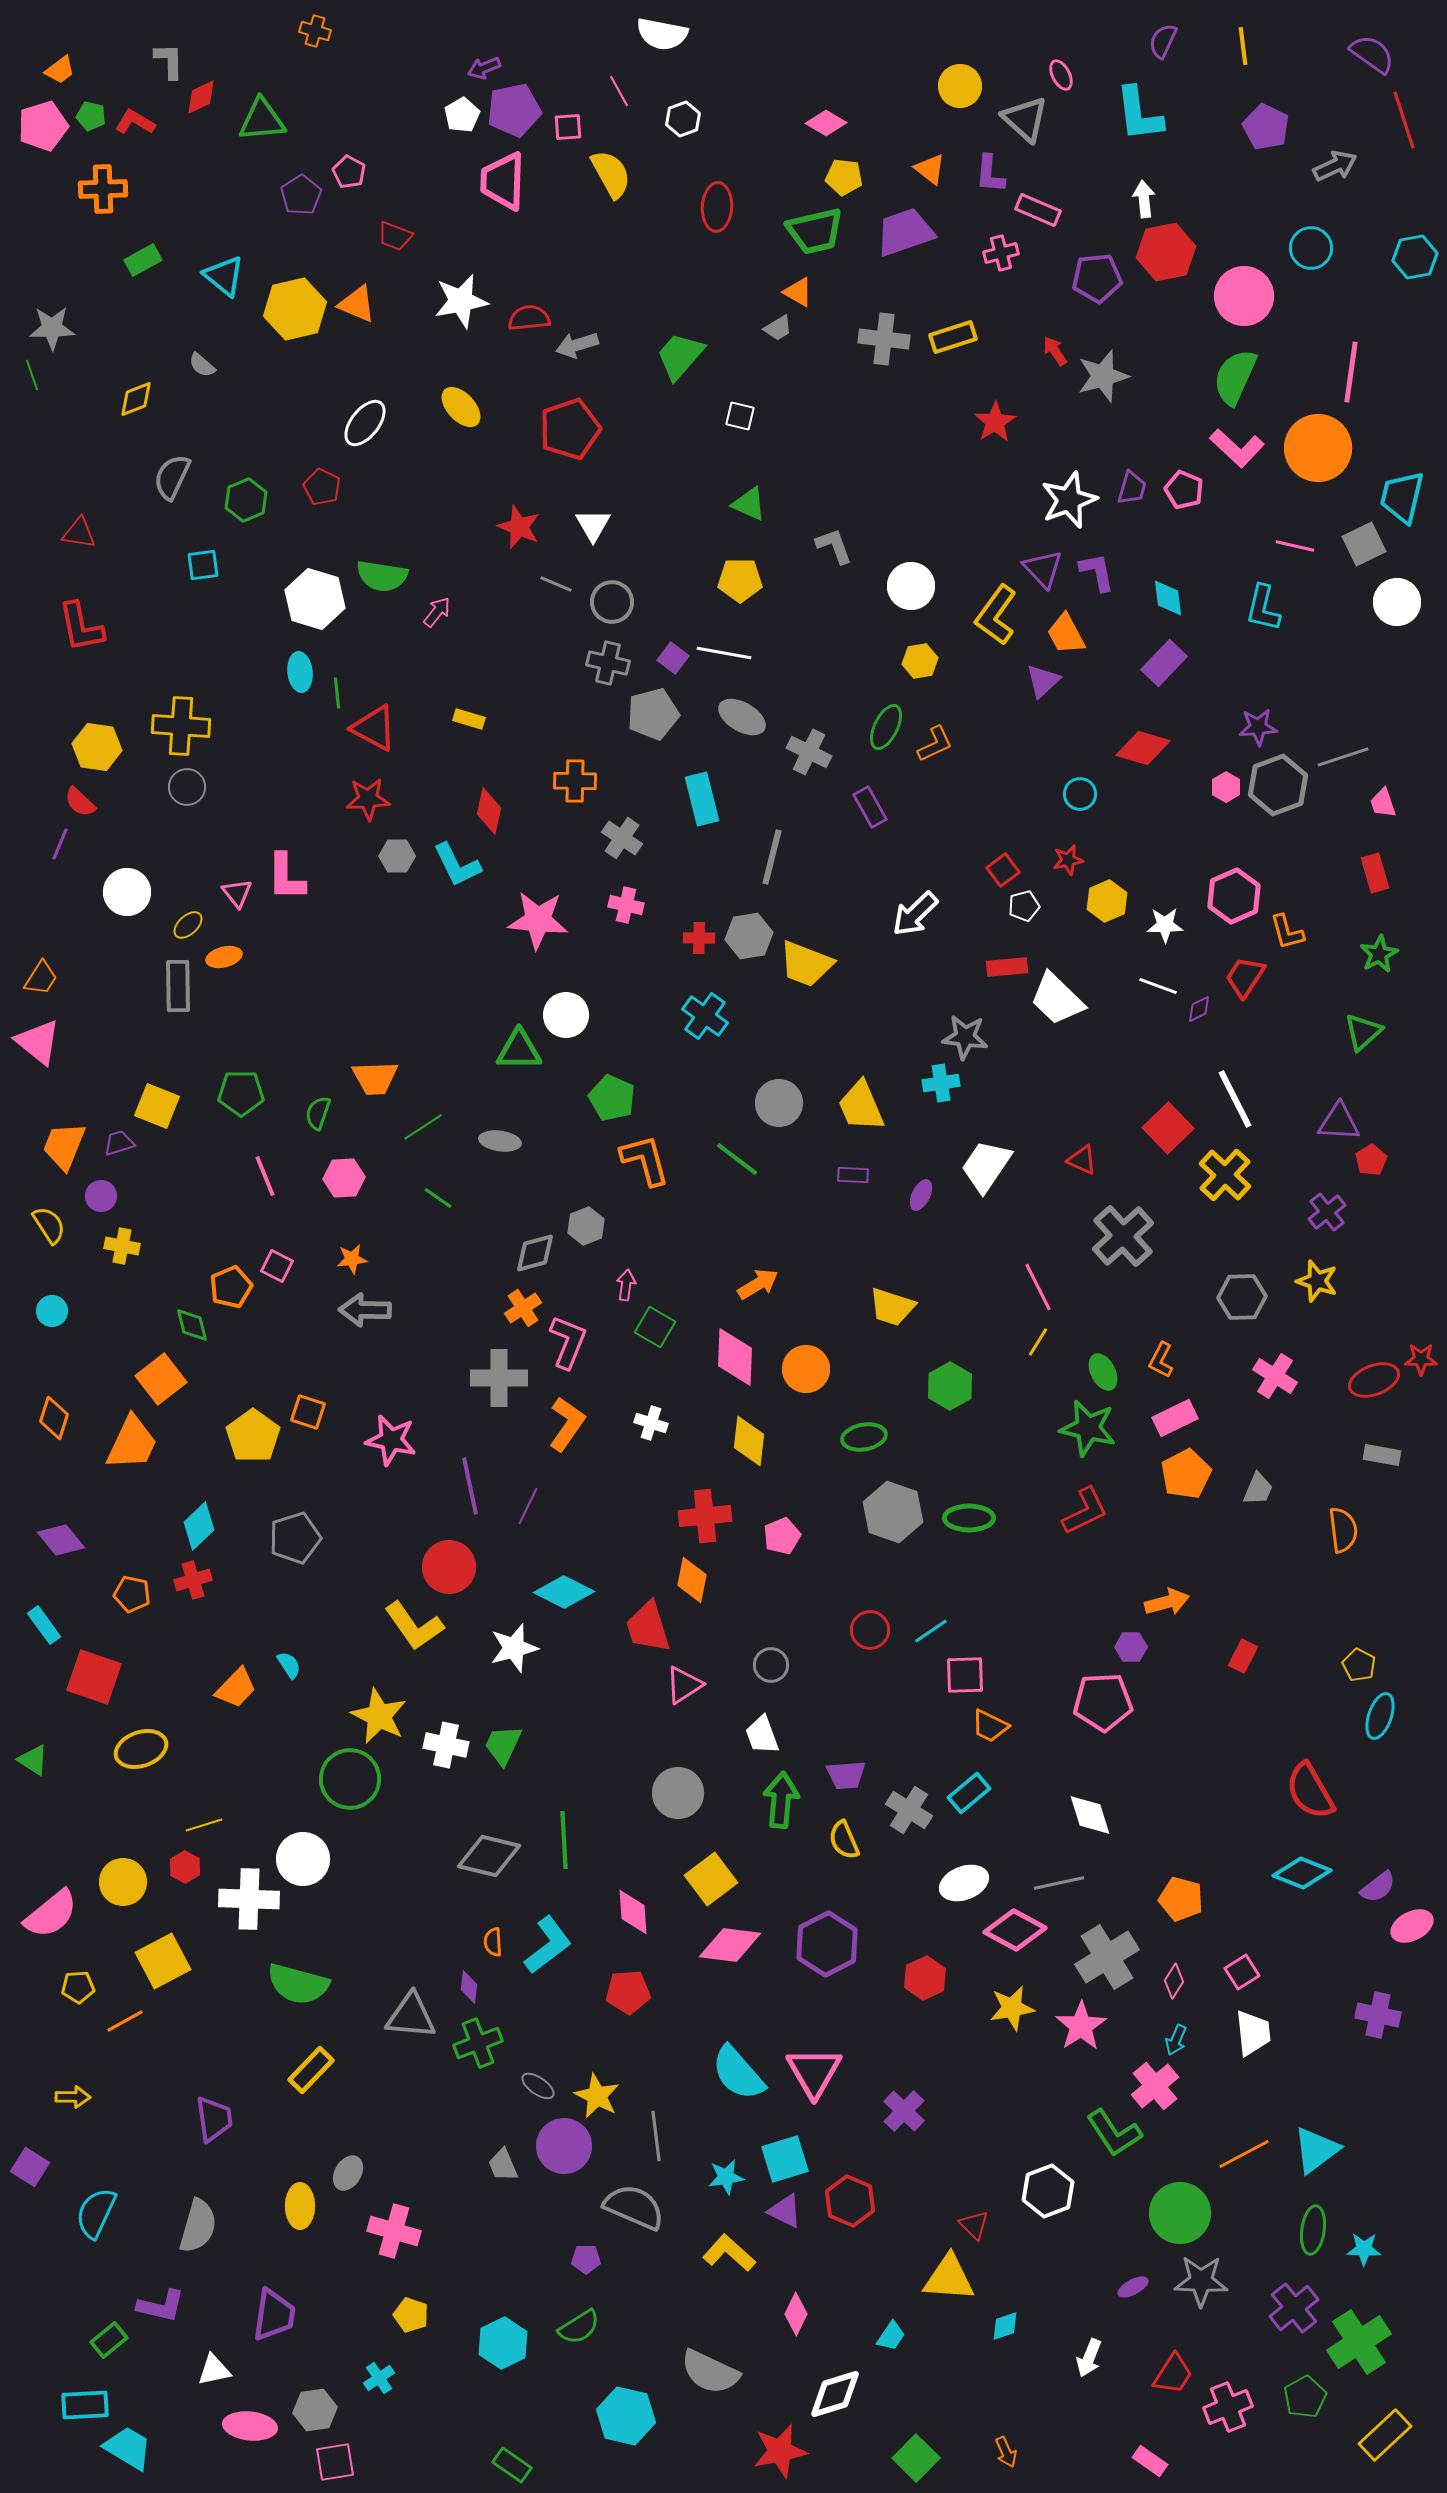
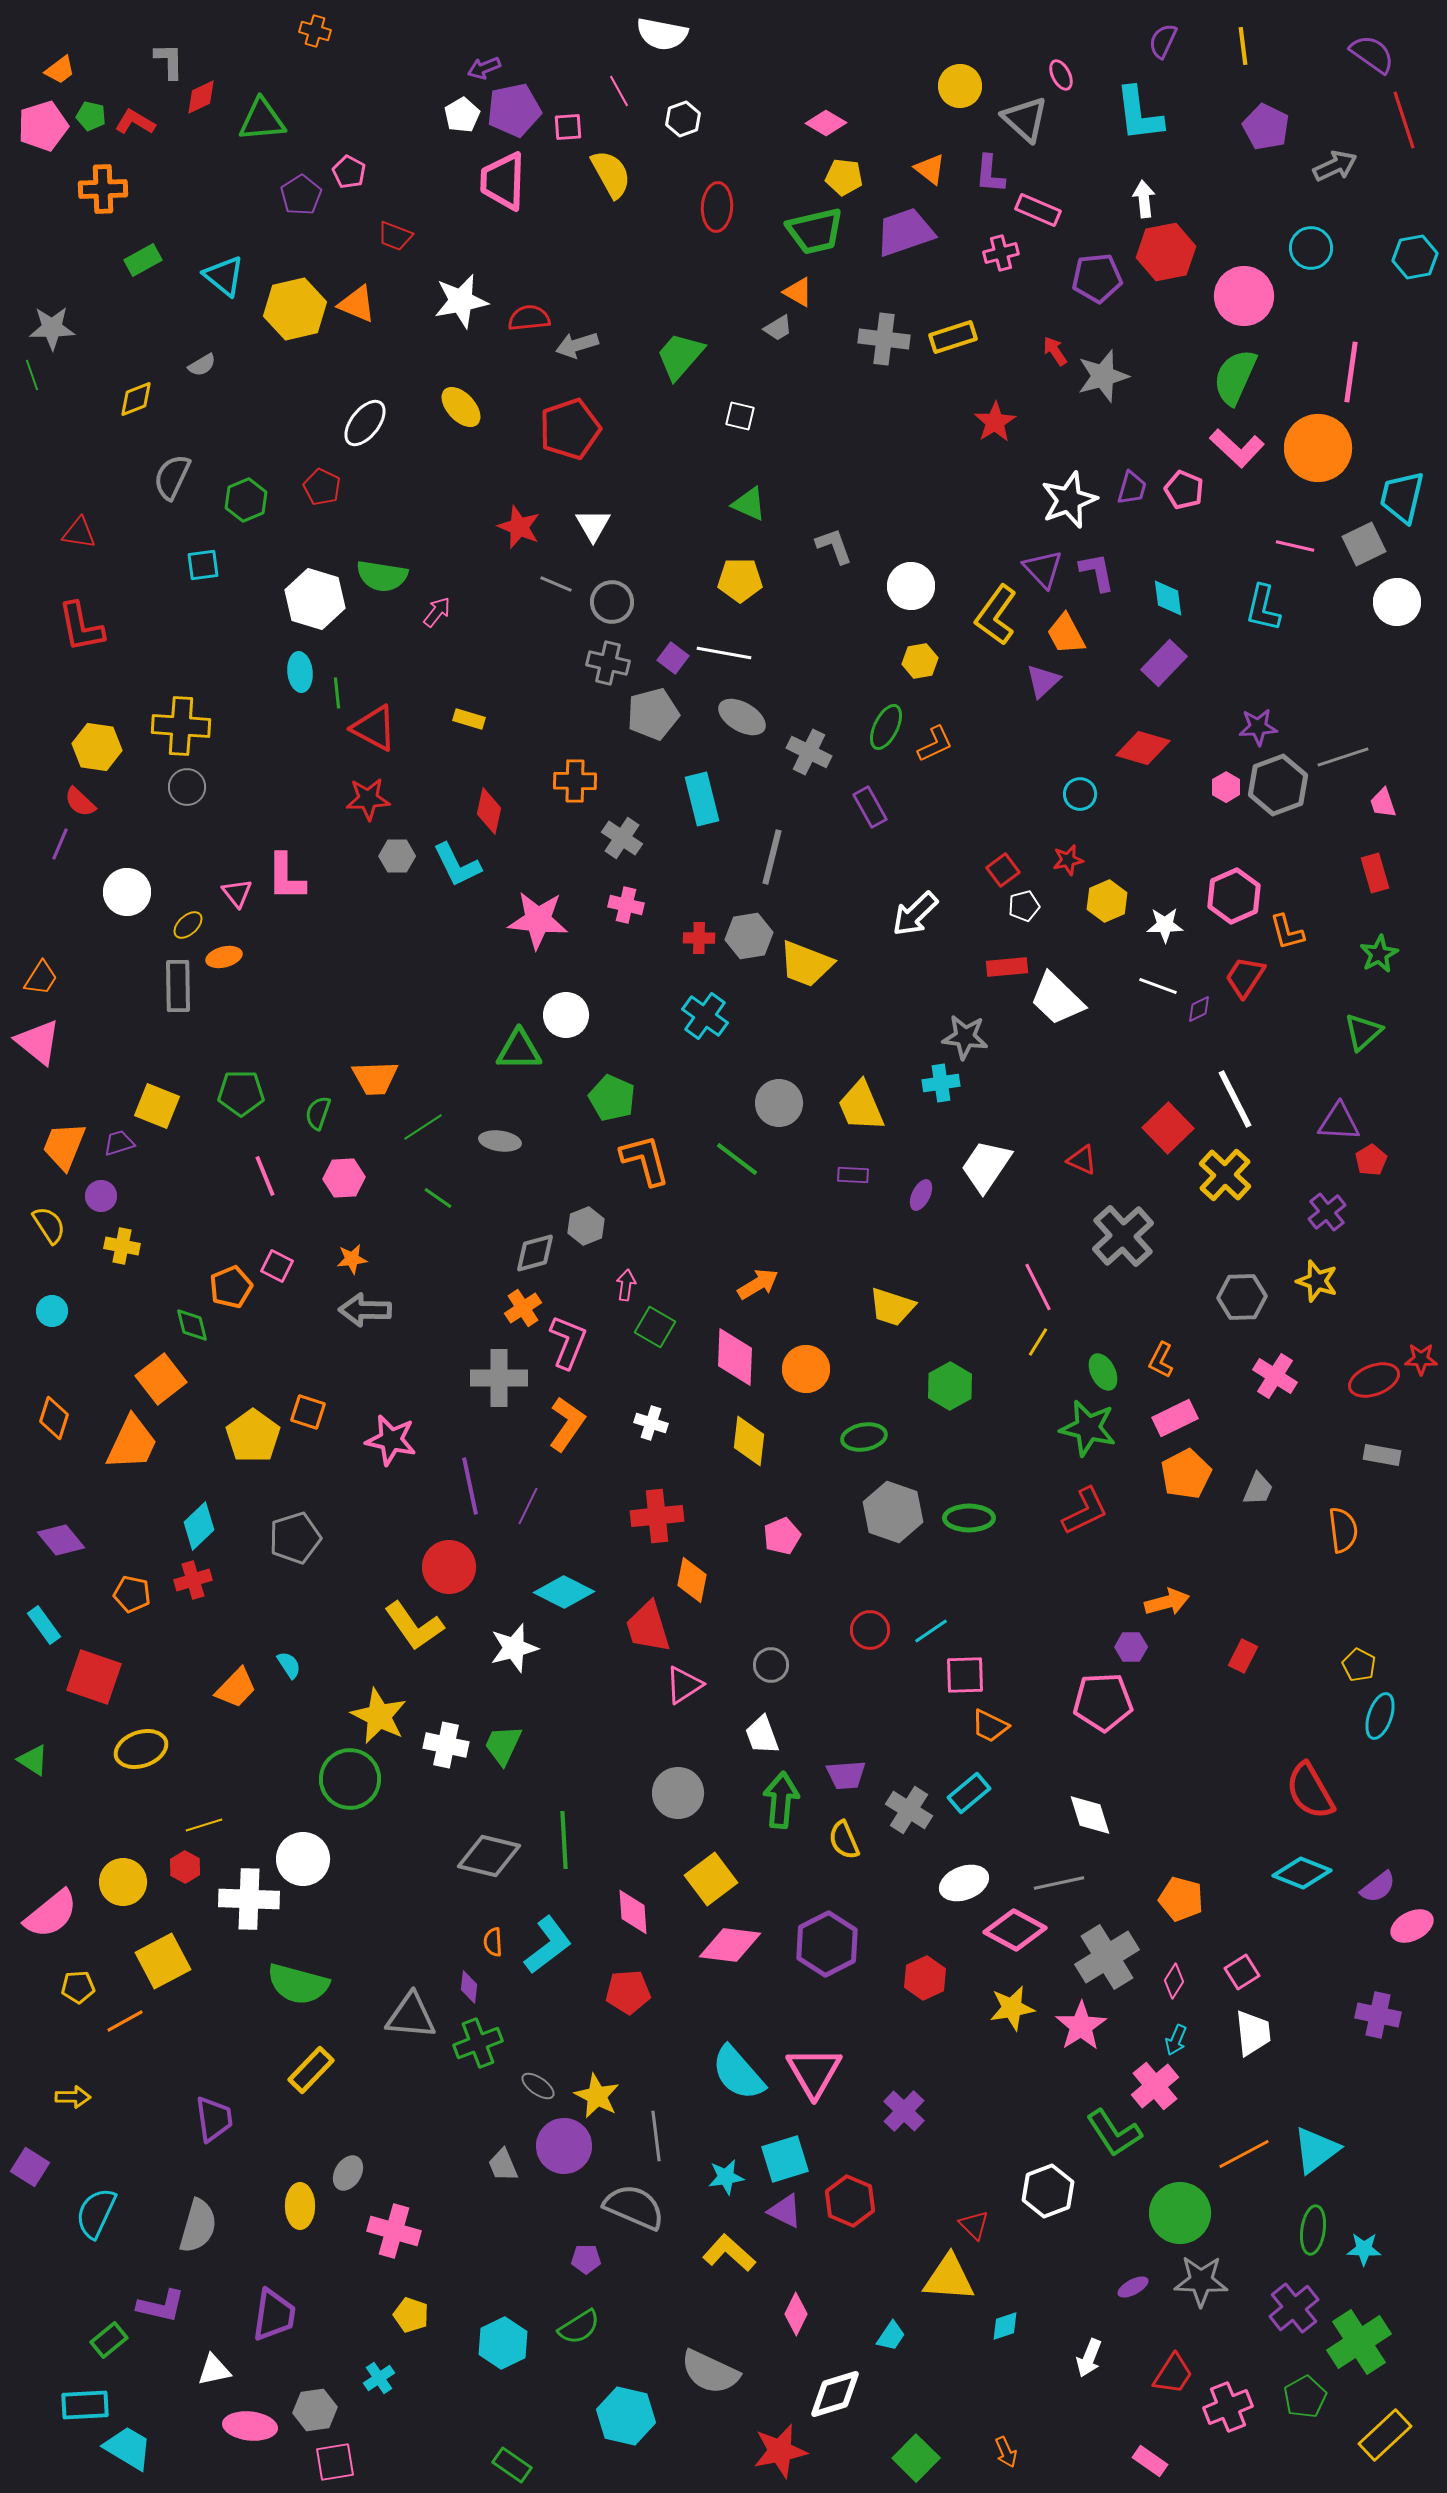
gray semicircle at (202, 365): rotated 72 degrees counterclockwise
red cross at (705, 1516): moved 48 px left
